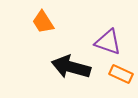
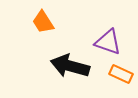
black arrow: moved 1 px left, 1 px up
